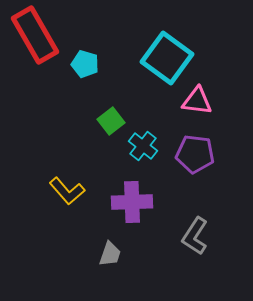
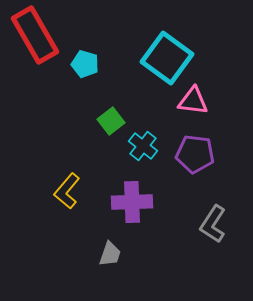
pink triangle: moved 4 px left
yellow L-shape: rotated 81 degrees clockwise
gray L-shape: moved 18 px right, 12 px up
